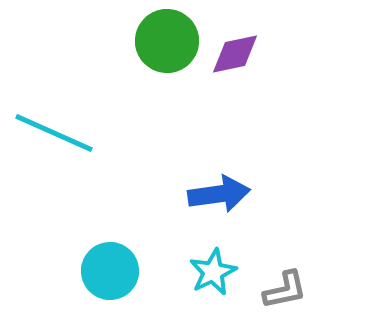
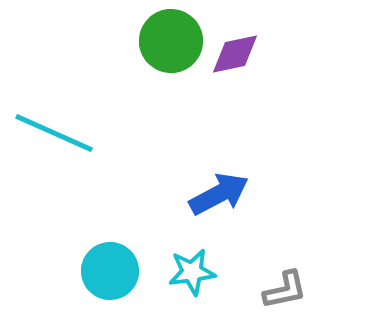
green circle: moved 4 px right
blue arrow: rotated 20 degrees counterclockwise
cyan star: moved 21 px left; rotated 18 degrees clockwise
